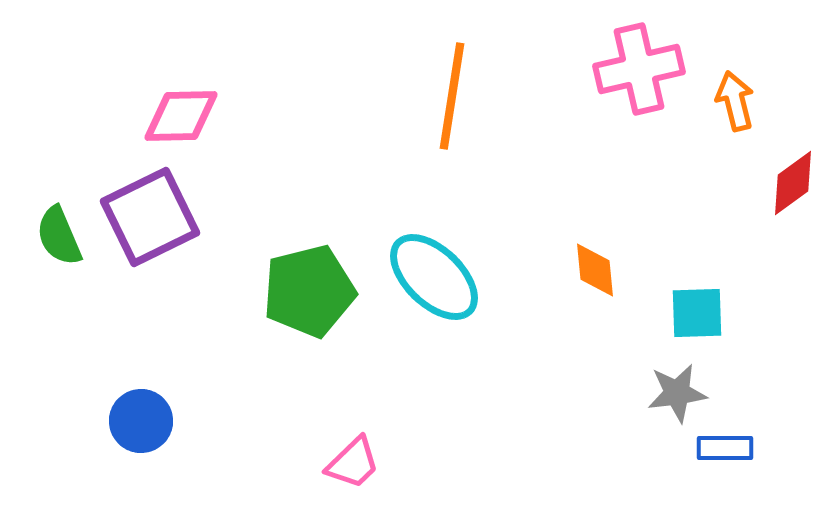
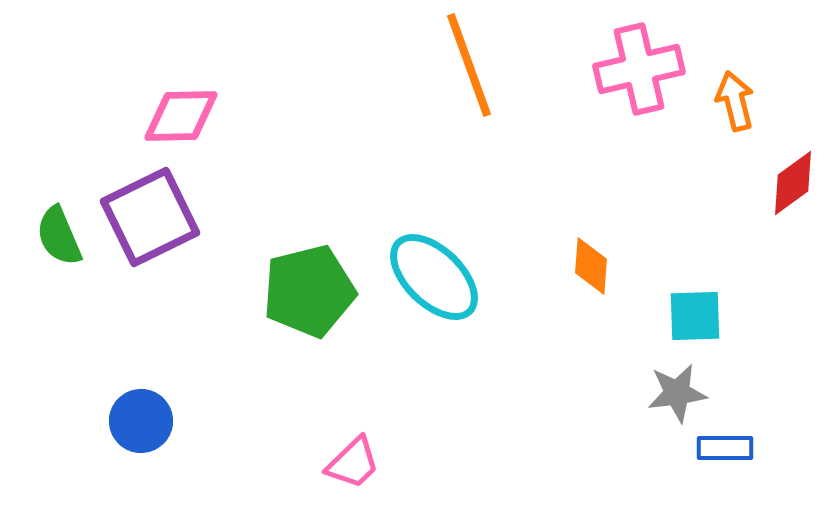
orange line: moved 17 px right, 31 px up; rotated 29 degrees counterclockwise
orange diamond: moved 4 px left, 4 px up; rotated 10 degrees clockwise
cyan square: moved 2 px left, 3 px down
